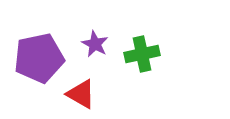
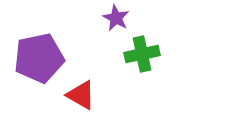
purple star: moved 21 px right, 26 px up
red triangle: moved 1 px down
